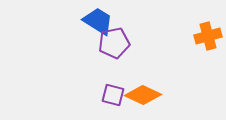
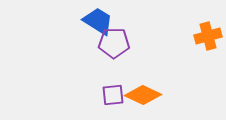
purple pentagon: rotated 12 degrees clockwise
purple square: rotated 20 degrees counterclockwise
